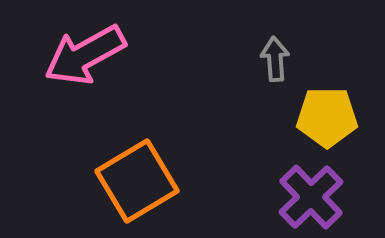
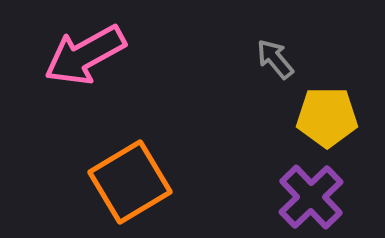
gray arrow: rotated 36 degrees counterclockwise
orange square: moved 7 px left, 1 px down
